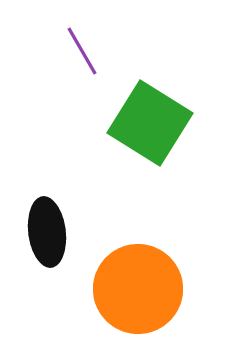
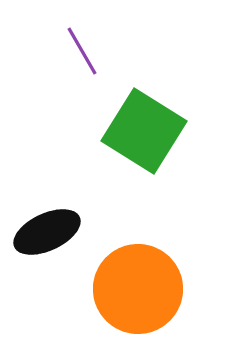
green square: moved 6 px left, 8 px down
black ellipse: rotated 72 degrees clockwise
